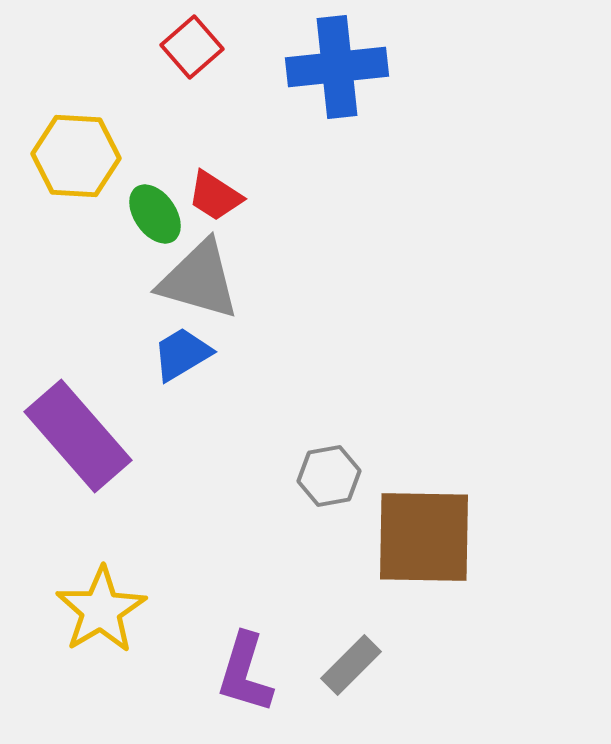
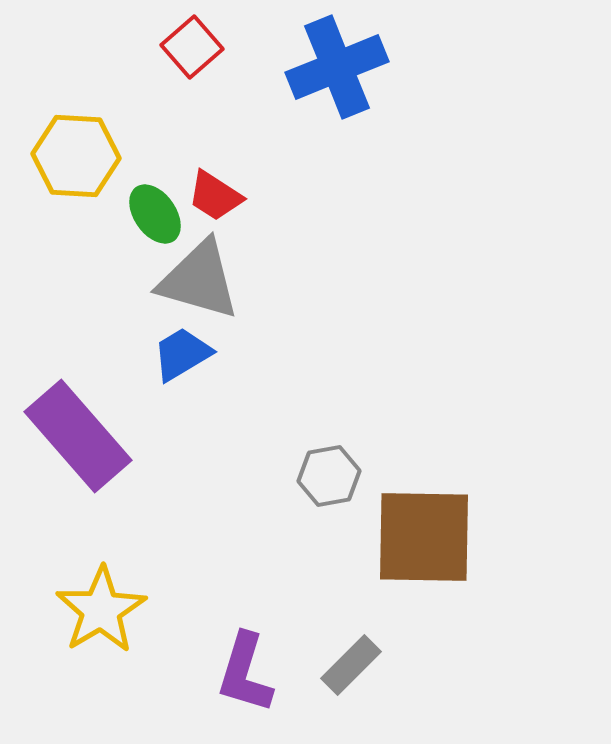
blue cross: rotated 16 degrees counterclockwise
